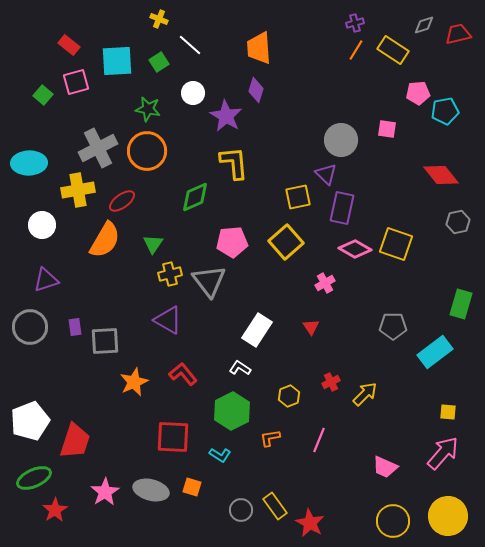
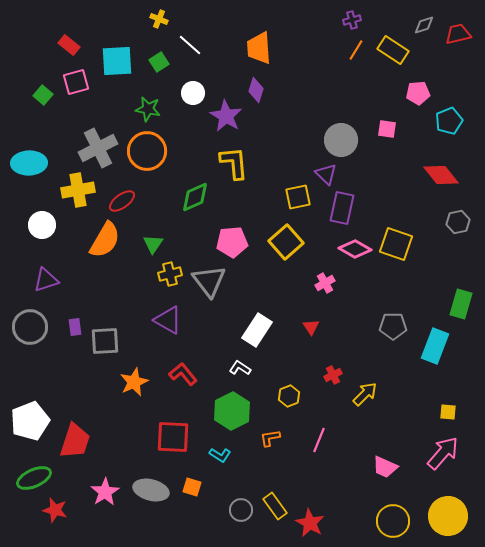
purple cross at (355, 23): moved 3 px left, 3 px up
cyan pentagon at (445, 111): moved 4 px right, 10 px down; rotated 12 degrees counterclockwise
cyan rectangle at (435, 352): moved 6 px up; rotated 32 degrees counterclockwise
red cross at (331, 382): moved 2 px right, 7 px up
red star at (55, 510): rotated 25 degrees counterclockwise
